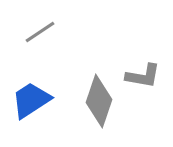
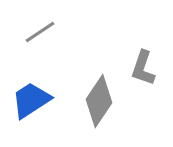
gray L-shape: moved 8 px up; rotated 99 degrees clockwise
gray diamond: rotated 15 degrees clockwise
